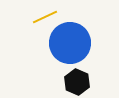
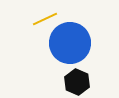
yellow line: moved 2 px down
